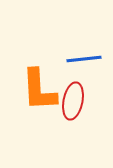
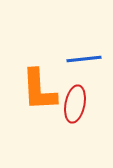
red ellipse: moved 2 px right, 3 px down
